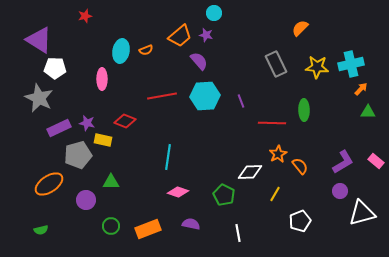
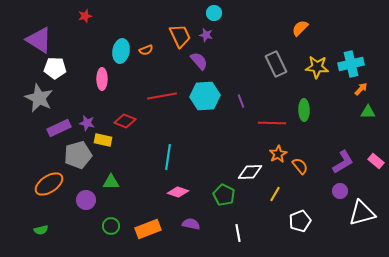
orange trapezoid at (180, 36): rotated 75 degrees counterclockwise
